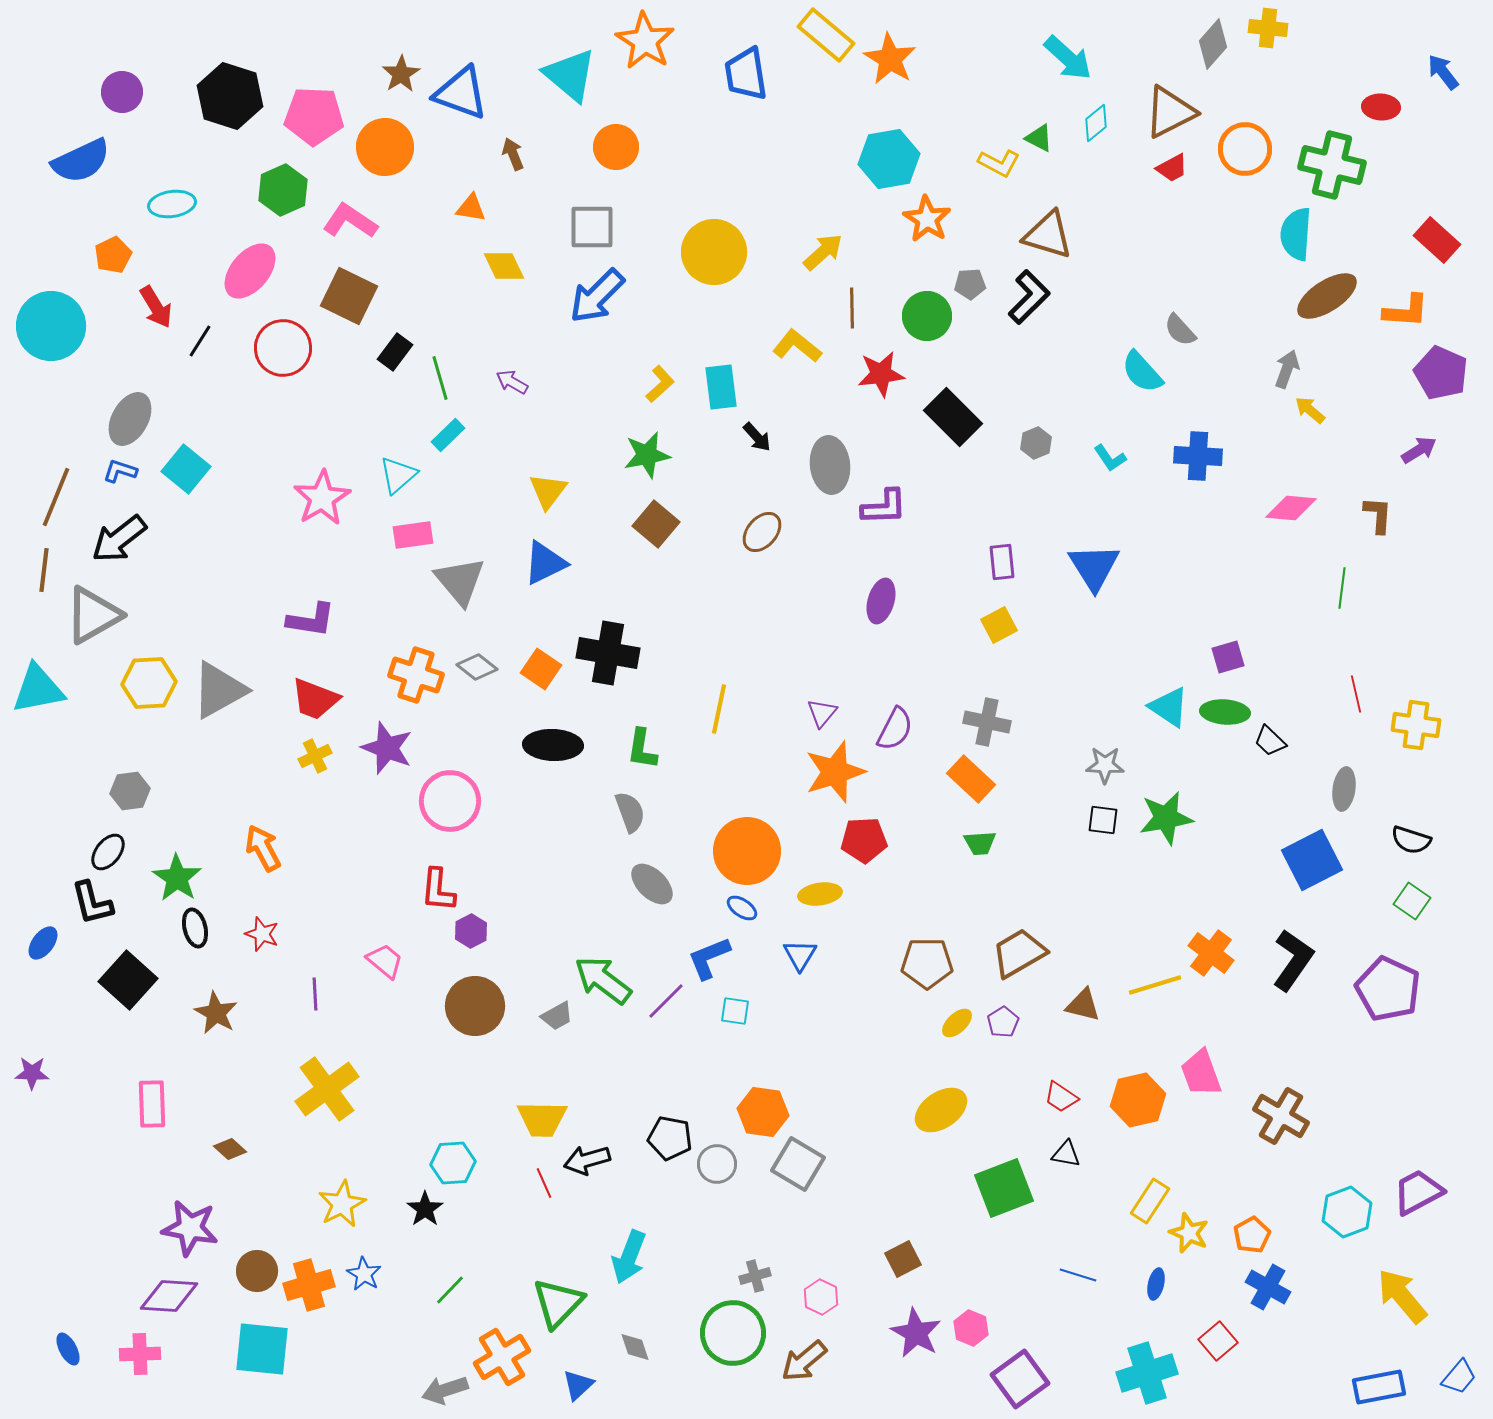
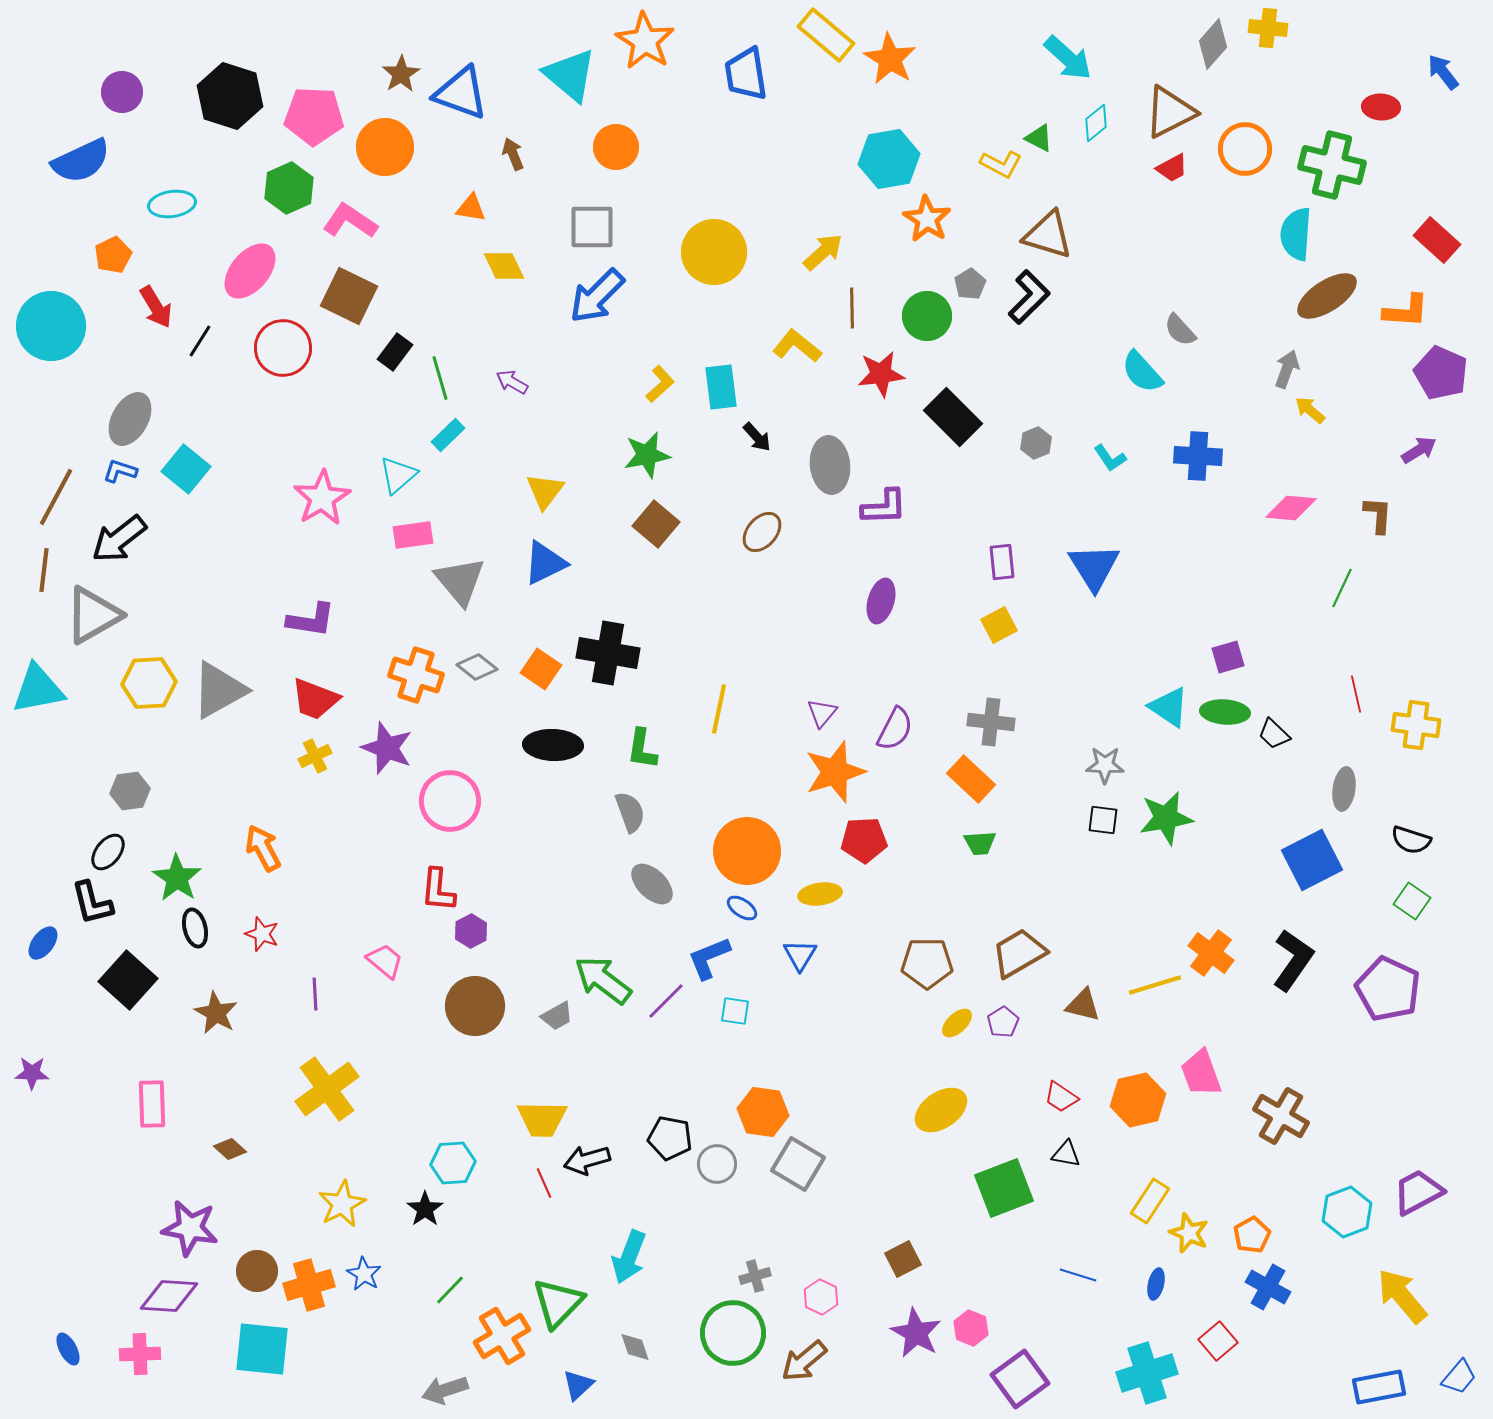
yellow L-shape at (999, 163): moved 2 px right, 1 px down
green hexagon at (283, 190): moved 6 px right, 2 px up
gray pentagon at (970, 284): rotated 28 degrees counterclockwise
yellow triangle at (548, 491): moved 3 px left
brown line at (56, 497): rotated 6 degrees clockwise
green line at (1342, 588): rotated 18 degrees clockwise
gray cross at (987, 722): moved 4 px right; rotated 6 degrees counterclockwise
black trapezoid at (1270, 741): moved 4 px right, 7 px up
orange cross at (502, 1357): moved 21 px up
